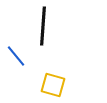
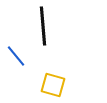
black line: rotated 9 degrees counterclockwise
